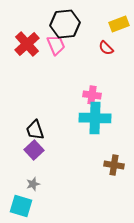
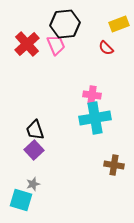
cyan cross: rotated 12 degrees counterclockwise
cyan square: moved 6 px up
